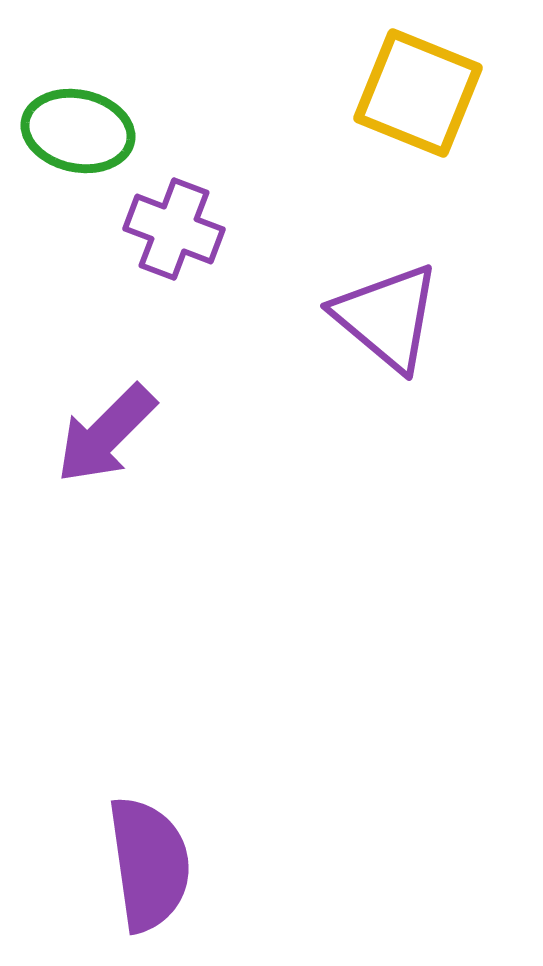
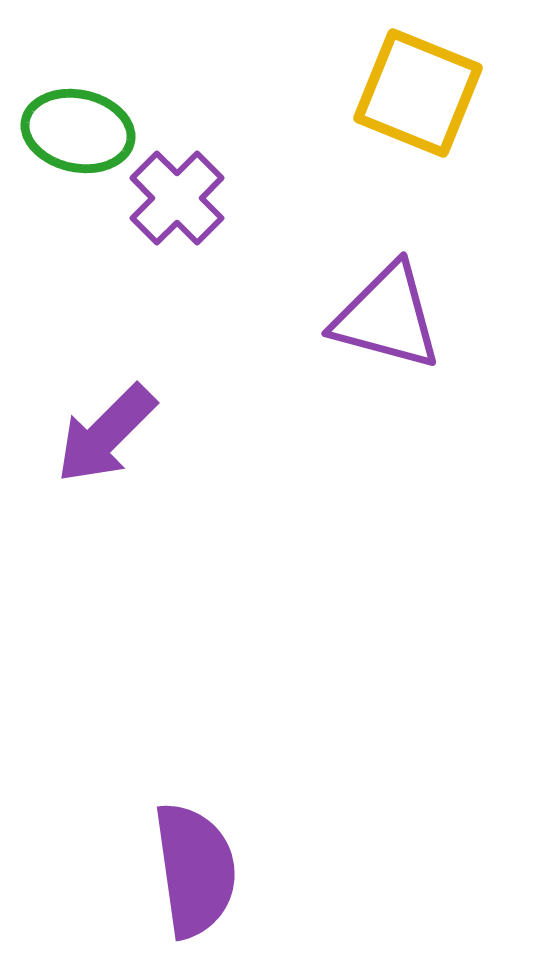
purple cross: moved 3 px right, 31 px up; rotated 24 degrees clockwise
purple triangle: rotated 25 degrees counterclockwise
purple semicircle: moved 46 px right, 6 px down
